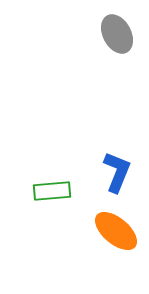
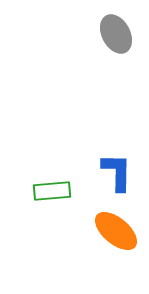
gray ellipse: moved 1 px left
blue L-shape: rotated 21 degrees counterclockwise
